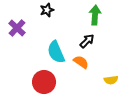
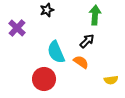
red circle: moved 3 px up
